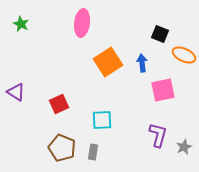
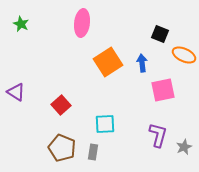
red square: moved 2 px right, 1 px down; rotated 18 degrees counterclockwise
cyan square: moved 3 px right, 4 px down
